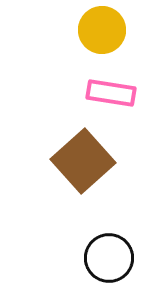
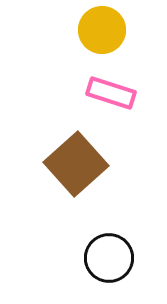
pink rectangle: rotated 9 degrees clockwise
brown square: moved 7 px left, 3 px down
